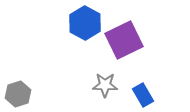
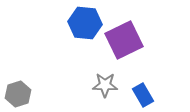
blue hexagon: rotated 24 degrees counterclockwise
